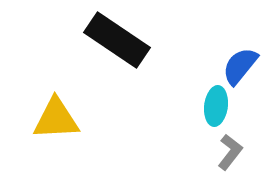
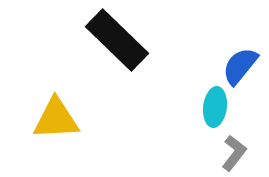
black rectangle: rotated 10 degrees clockwise
cyan ellipse: moved 1 px left, 1 px down
gray L-shape: moved 4 px right, 1 px down
